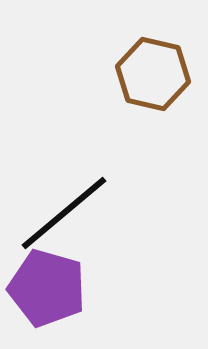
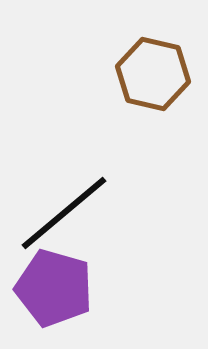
purple pentagon: moved 7 px right
